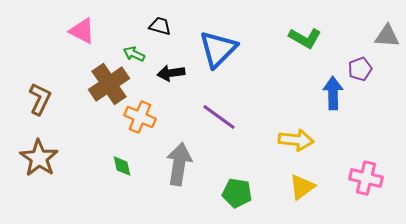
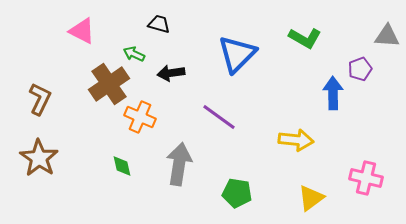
black trapezoid: moved 1 px left, 2 px up
blue triangle: moved 19 px right, 5 px down
yellow triangle: moved 9 px right, 11 px down
